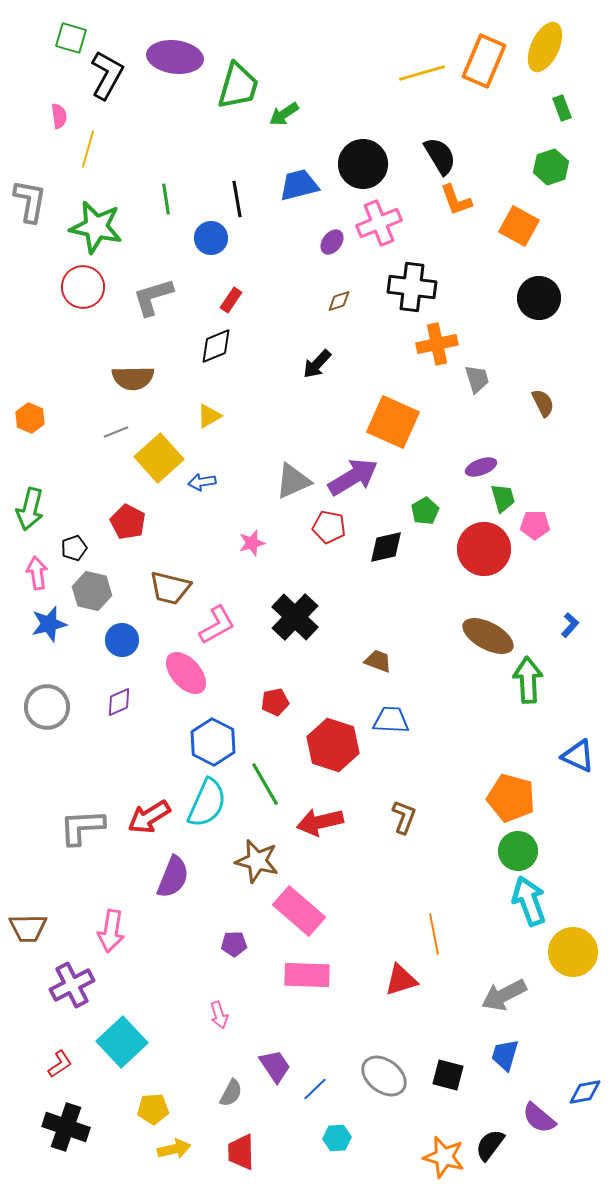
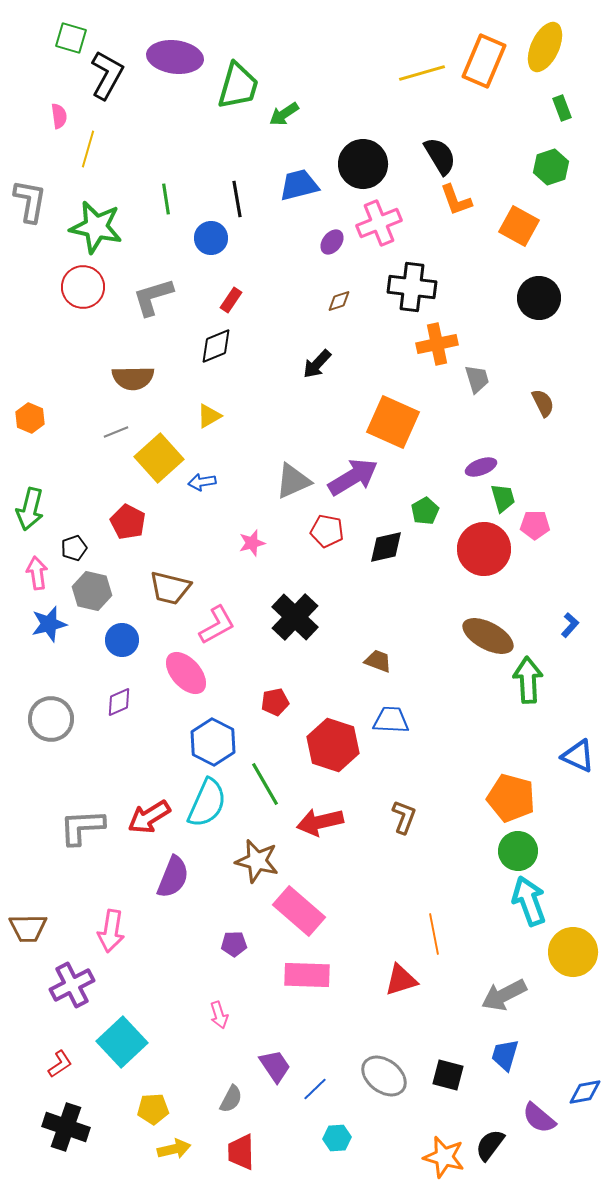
red pentagon at (329, 527): moved 2 px left, 4 px down
gray circle at (47, 707): moved 4 px right, 12 px down
gray semicircle at (231, 1093): moved 6 px down
